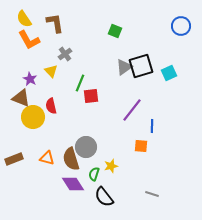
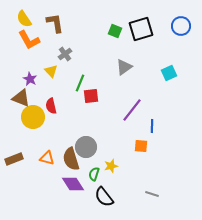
black square: moved 37 px up
